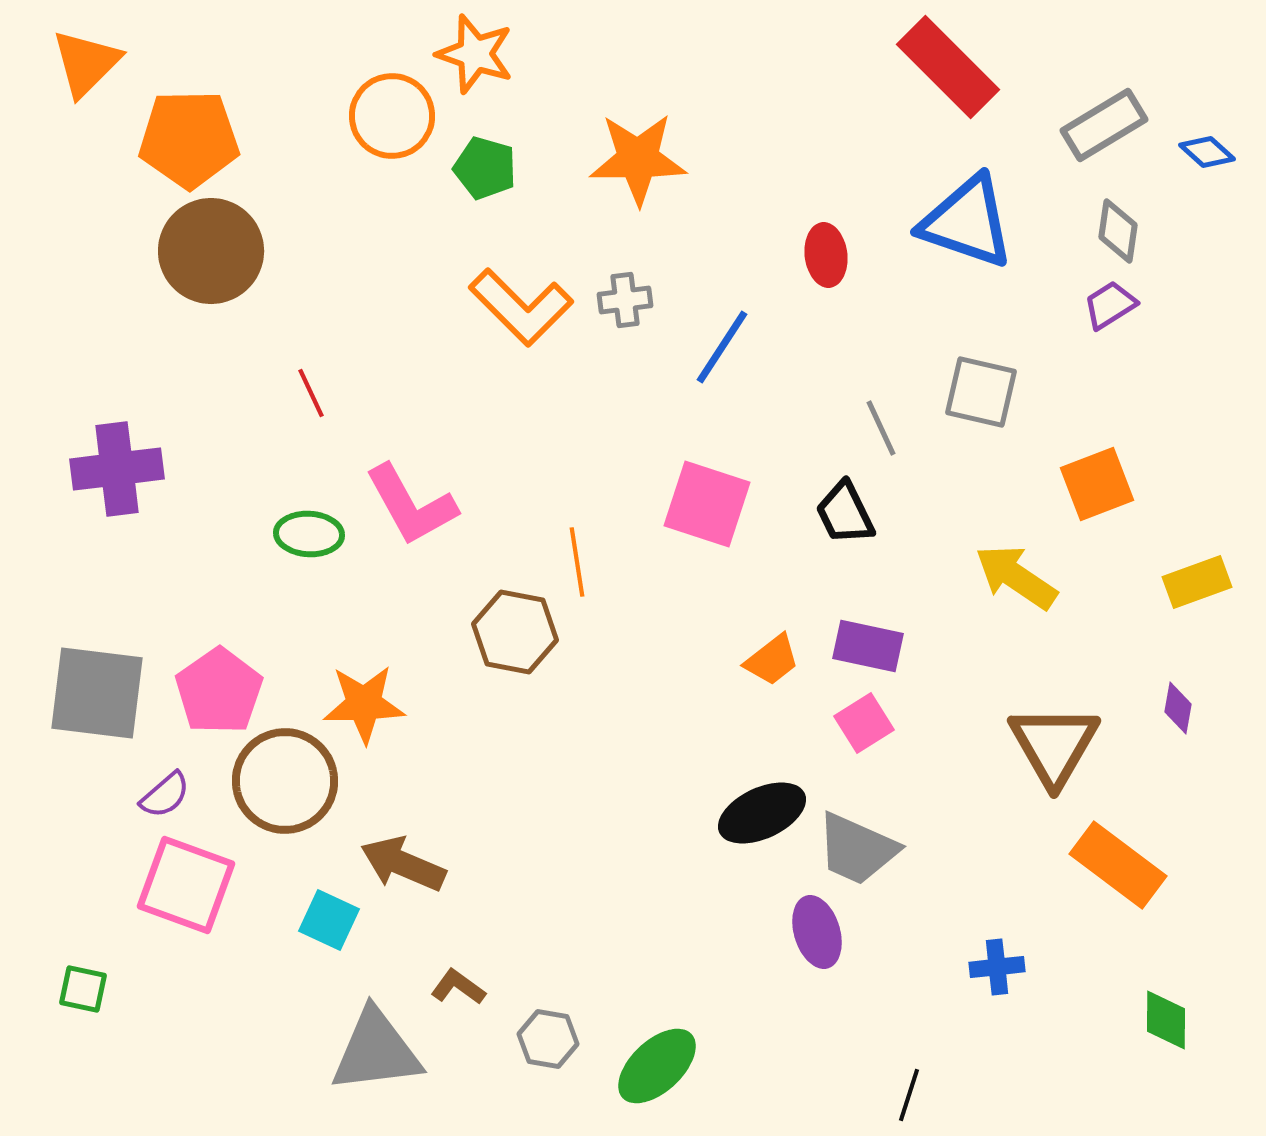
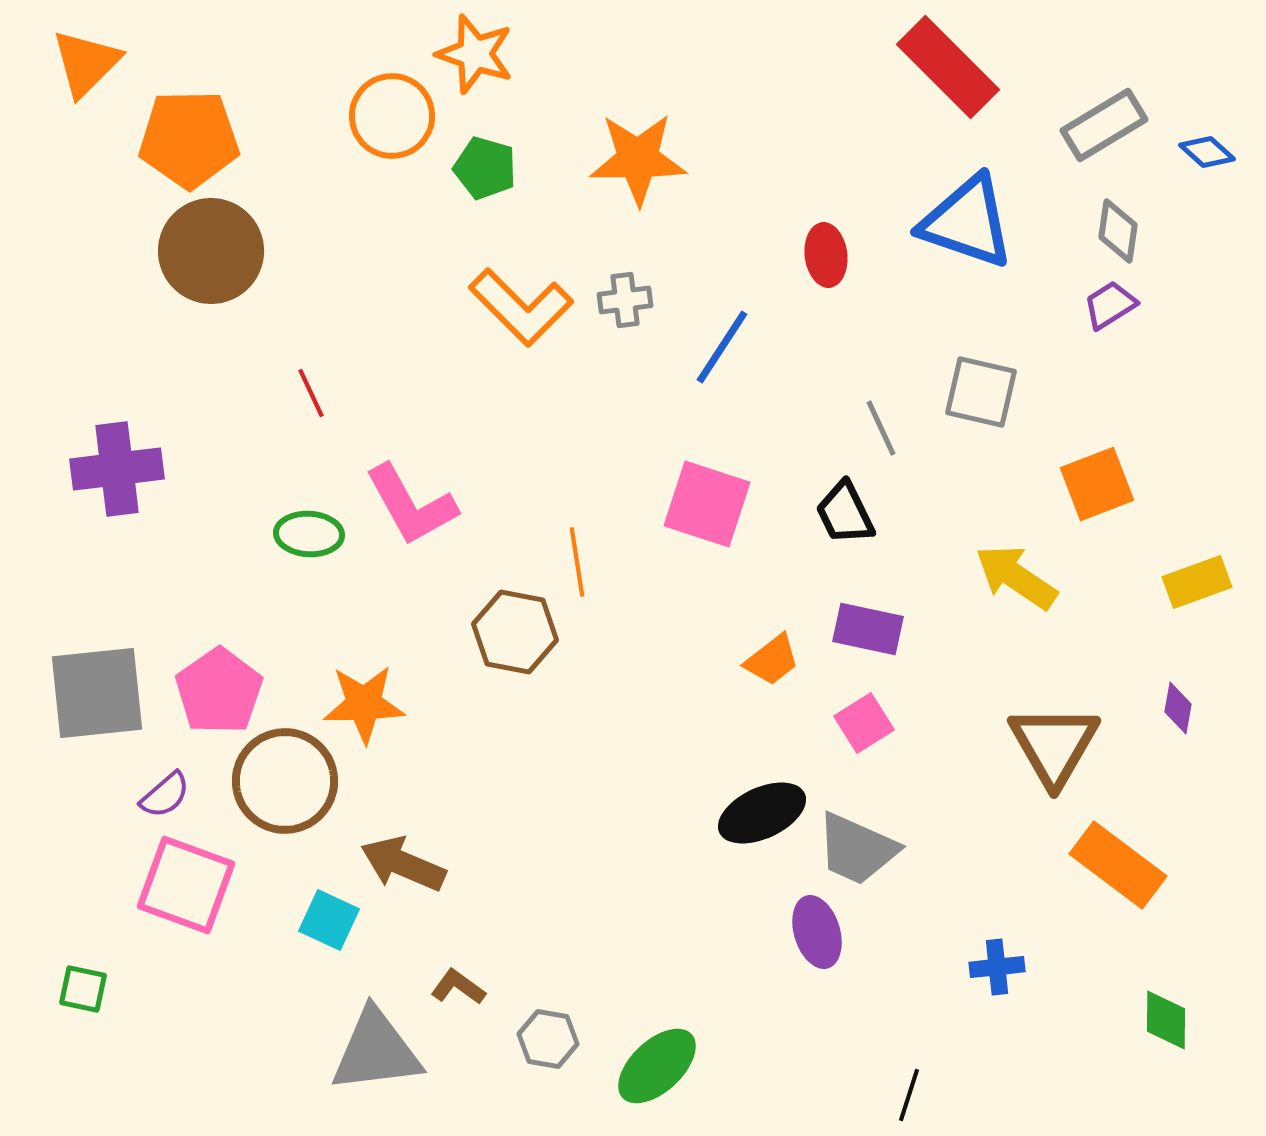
purple rectangle at (868, 646): moved 17 px up
gray square at (97, 693): rotated 13 degrees counterclockwise
